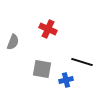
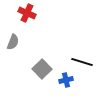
red cross: moved 21 px left, 16 px up
gray square: rotated 36 degrees clockwise
